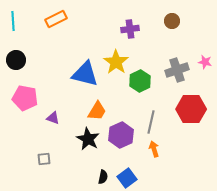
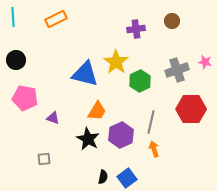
cyan line: moved 4 px up
purple cross: moved 6 px right
